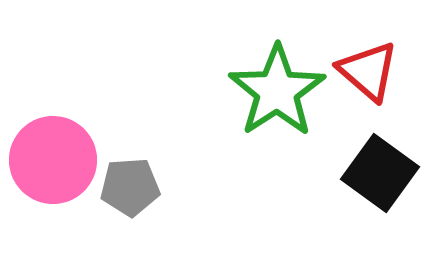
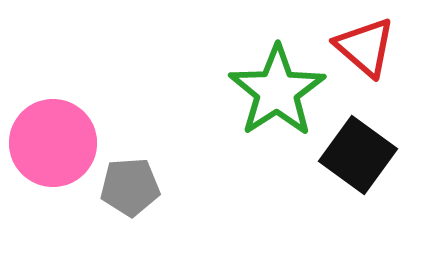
red triangle: moved 3 px left, 24 px up
pink circle: moved 17 px up
black square: moved 22 px left, 18 px up
